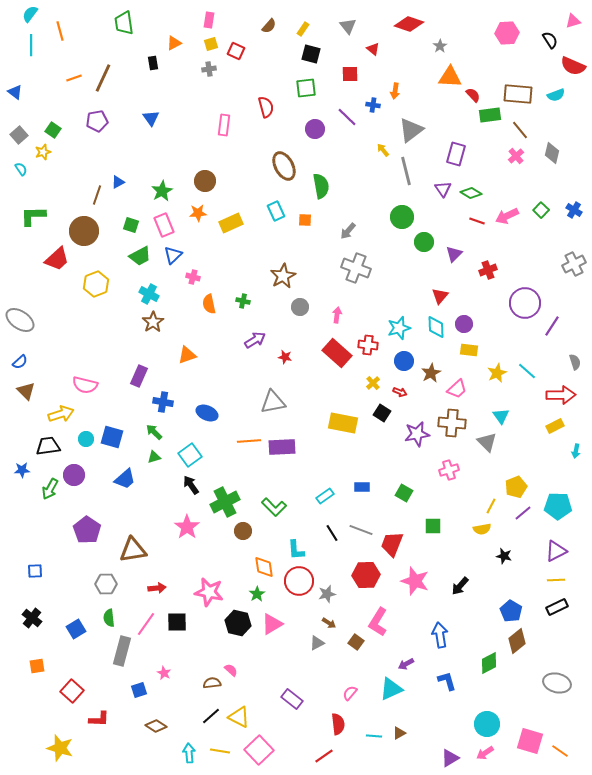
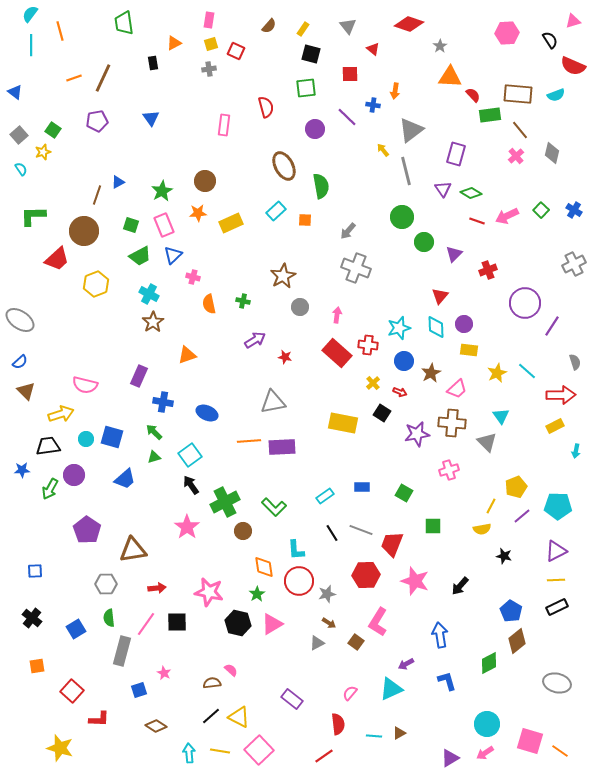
cyan rectangle at (276, 211): rotated 72 degrees clockwise
purple line at (523, 513): moved 1 px left, 3 px down
